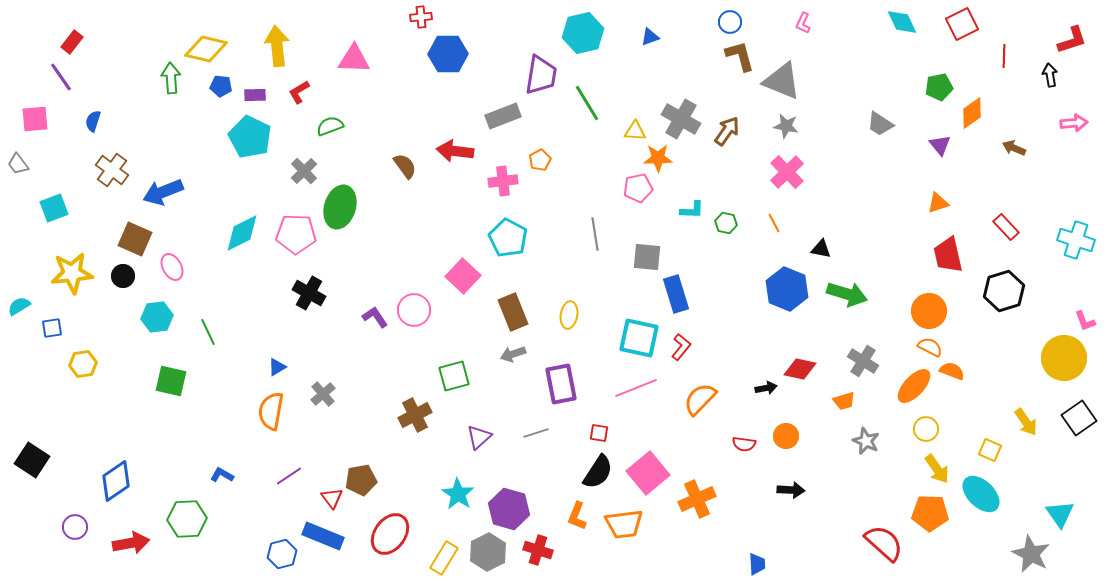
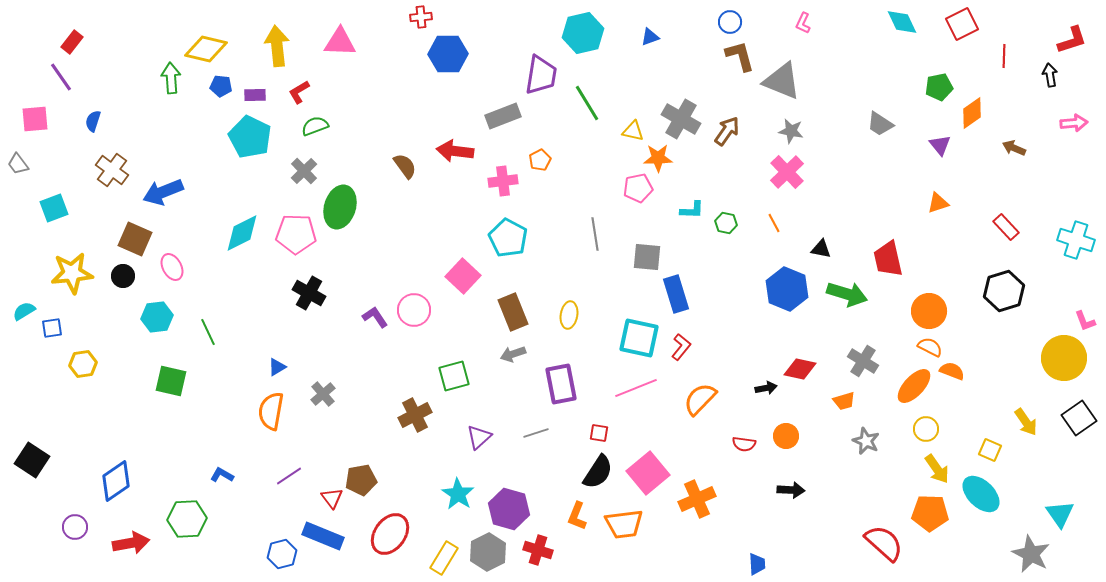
pink triangle at (354, 59): moved 14 px left, 17 px up
green semicircle at (330, 126): moved 15 px left
gray star at (786, 126): moved 5 px right, 5 px down
yellow triangle at (635, 131): moved 2 px left; rotated 10 degrees clockwise
red trapezoid at (948, 255): moved 60 px left, 4 px down
cyan semicircle at (19, 306): moved 5 px right, 5 px down
